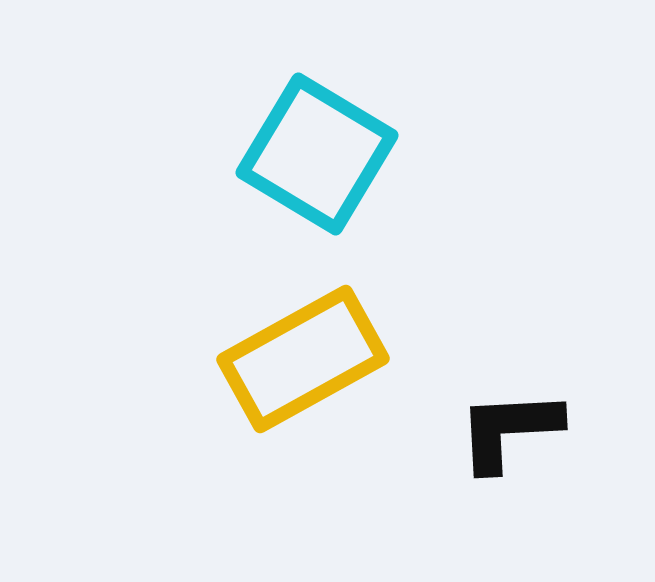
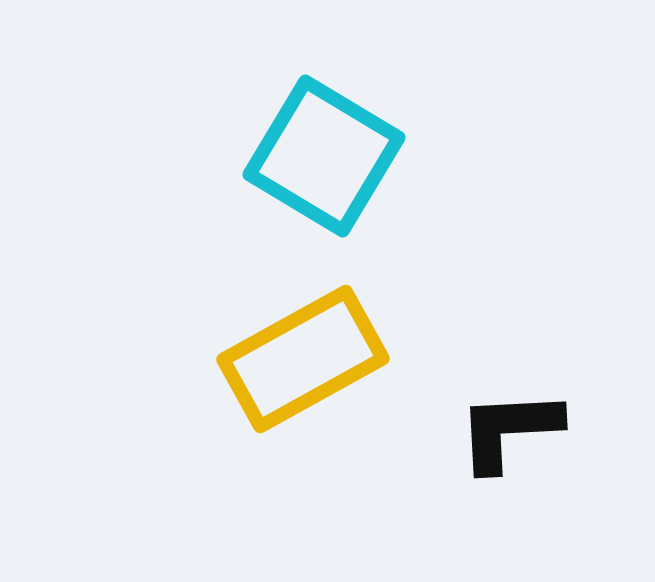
cyan square: moved 7 px right, 2 px down
